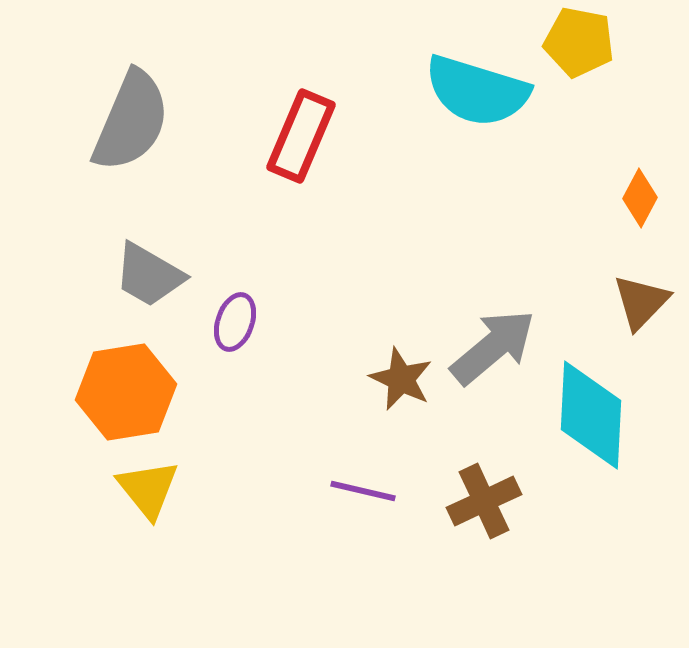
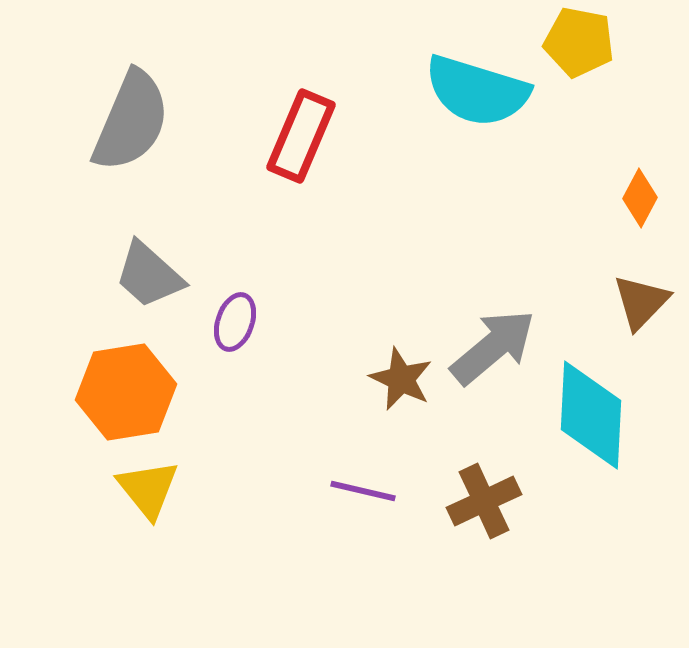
gray trapezoid: rotated 12 degrees clockwise
